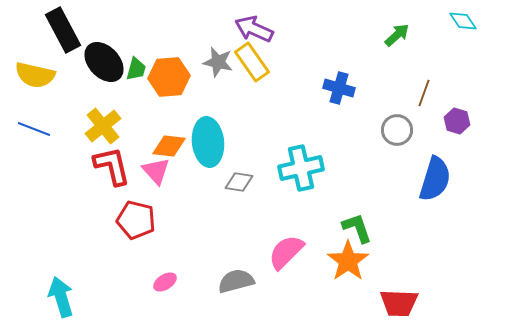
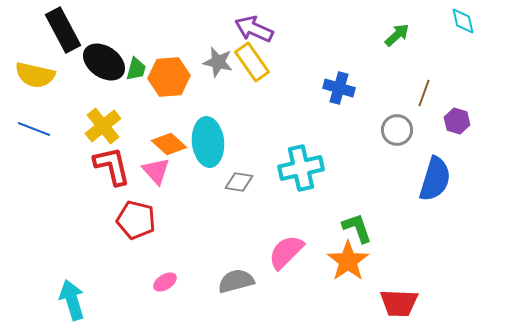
cyan diamond: rotated 20 degrees clockwise
black ellipse: rotated 12 degrees counterclockwise
orange diamond: moved 2 px up; rotated 36 degrees clockwise
cyan arrow: moved 11 px right, 3 px down
